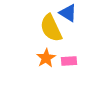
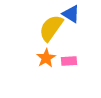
blue triangle: moved 3 px right, 1 px down
yellow semicircle: rotated 60 degrees clockwise
